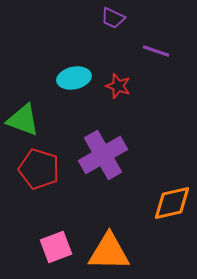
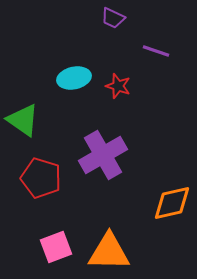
green triangle: rotated 15 degrees clockwise
red pentagon: moved 2 px right, 9 px down
